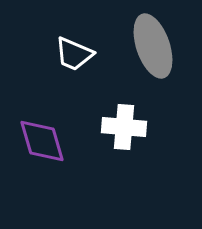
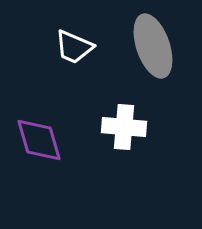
white trapezoid: moved 7 px up
purple diamond: moved 3 px left, 1 px up
